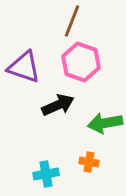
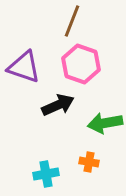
pink hexagon: moved 2 px down
